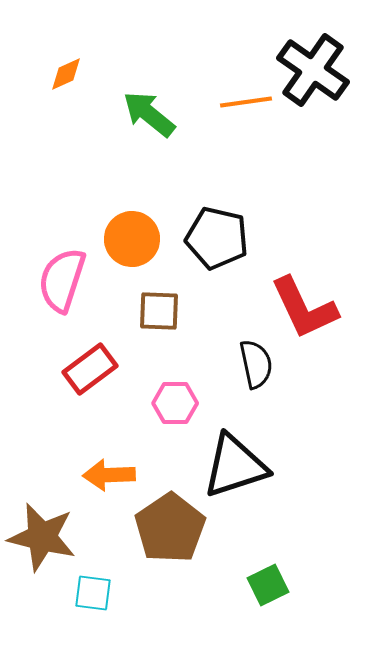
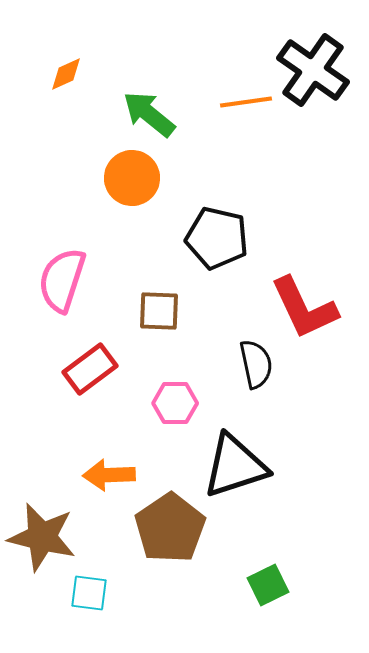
orange circle: moved 61 px up
cyan square: moved 4 px left
